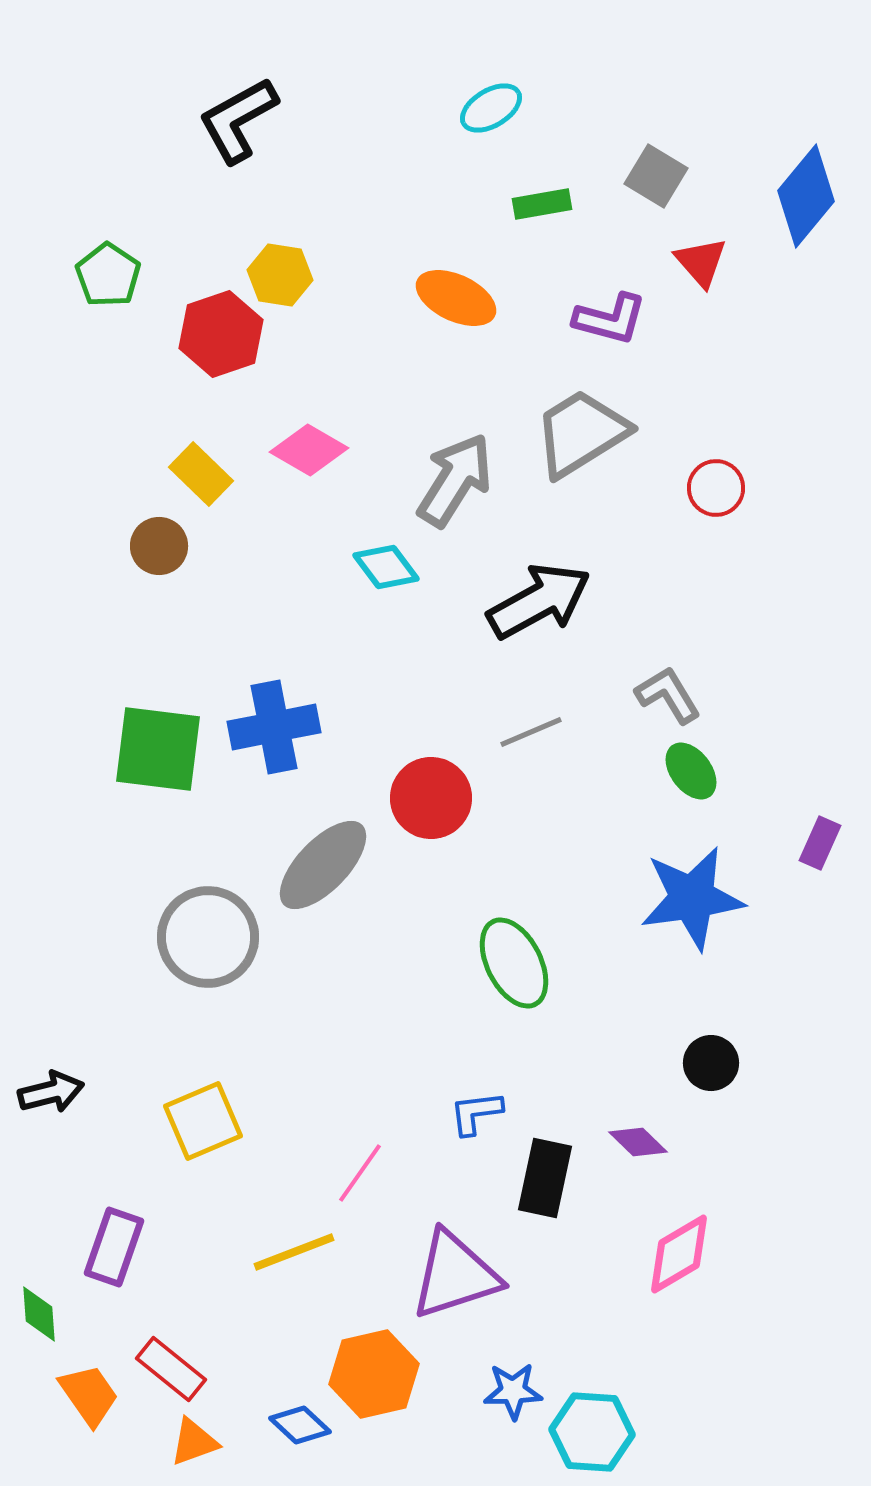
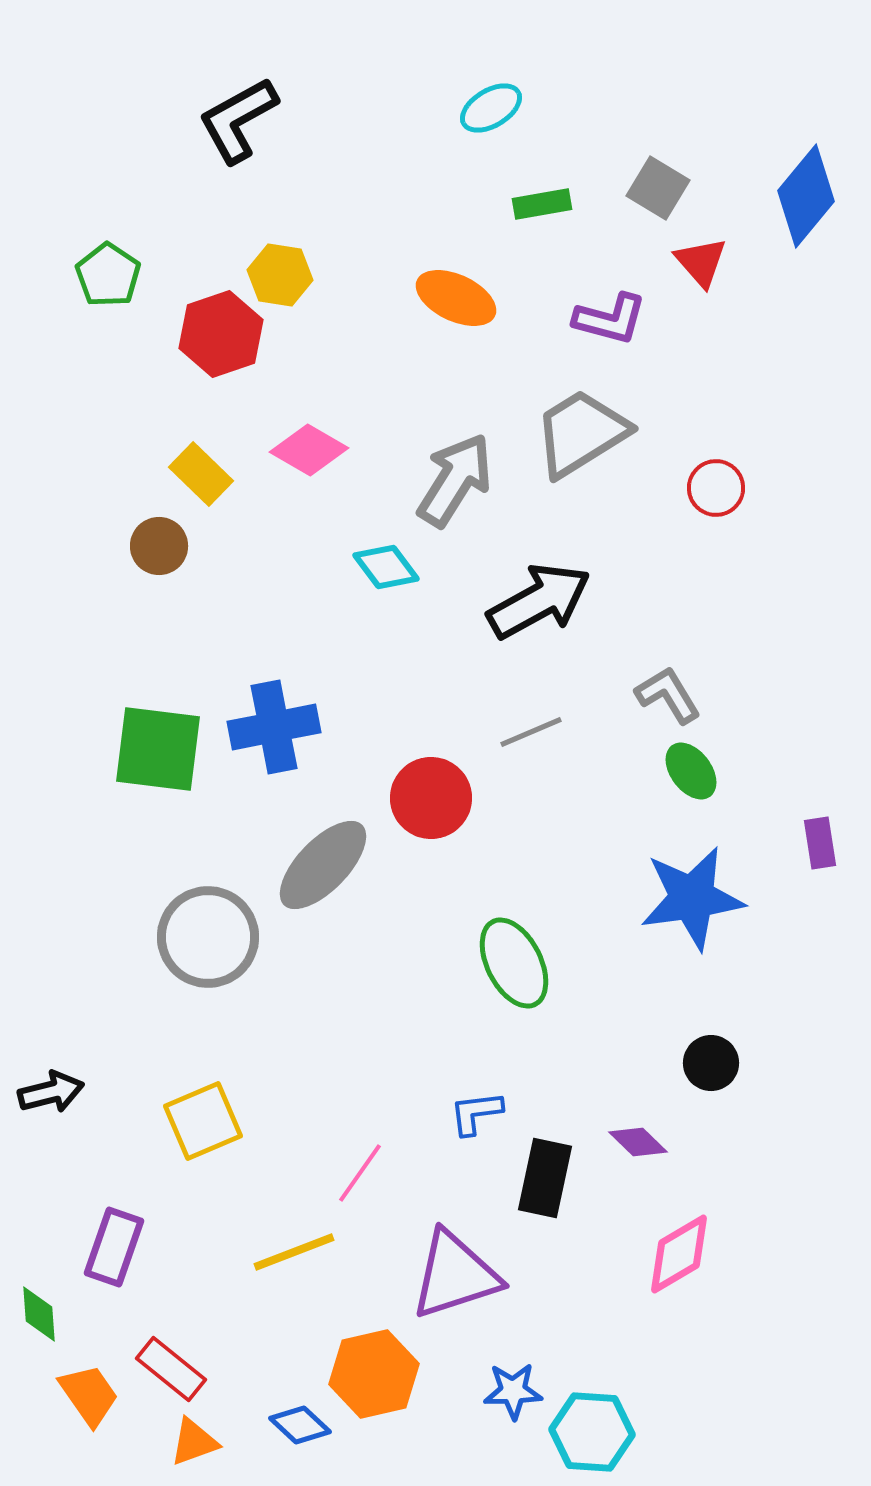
gray square at (656, 176): moved 2 px right, 12 px down
purple rectangle at (820, 843): rotated 33 degrees counterclockwise
